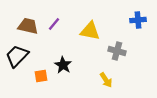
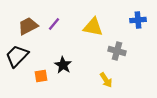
brown trapezoid: rotated 40 degrees counterclockwise
yellow triangle: moved 3 px right, 4 px up
